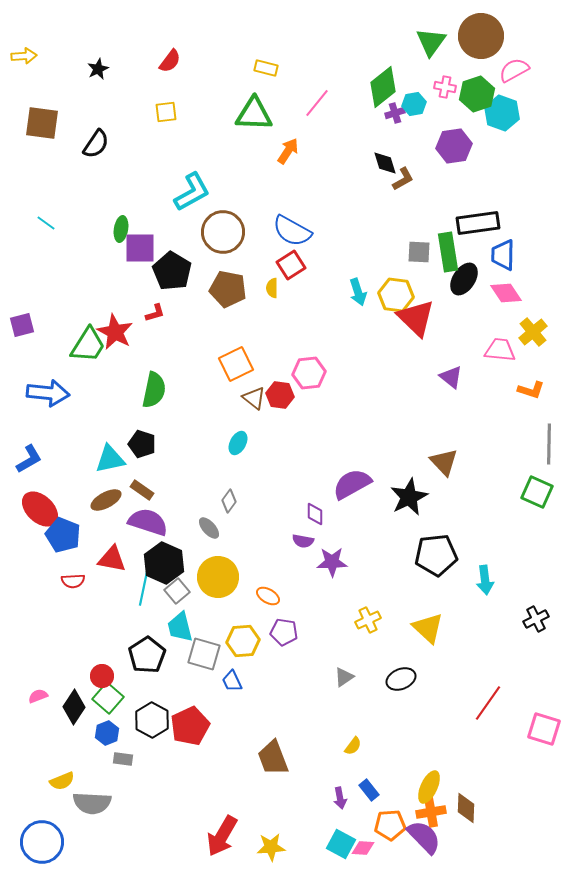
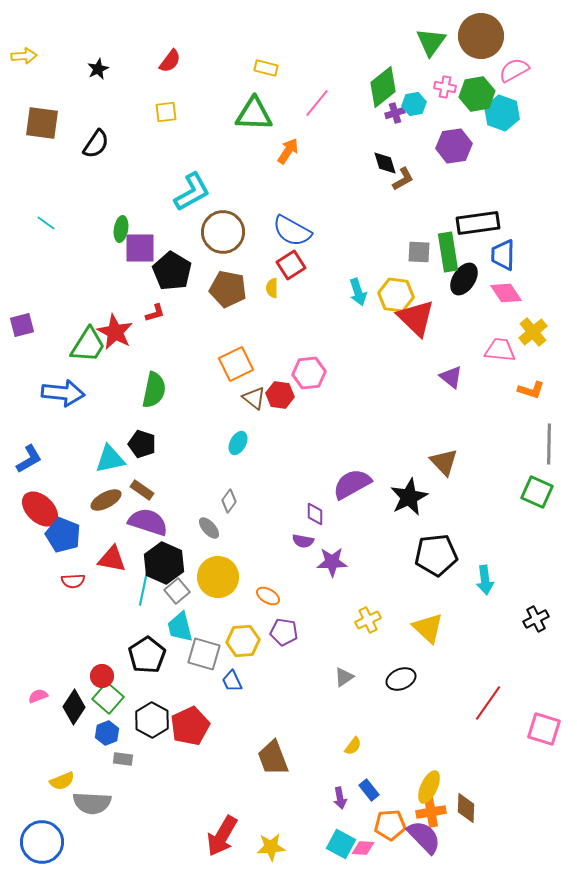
green hexagon at (477, 94): rotated 8 degrees clockwise
blue arrow at (48, 393): moved 15 px right
